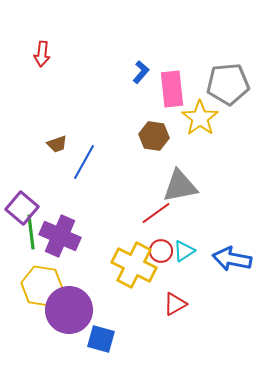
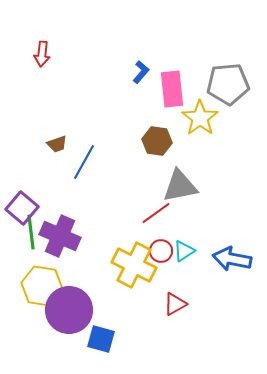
brown hexagon: moved 3 px right, 5 px down
